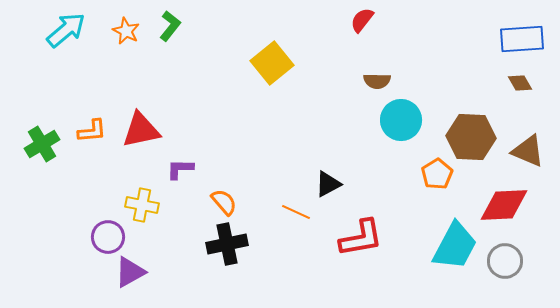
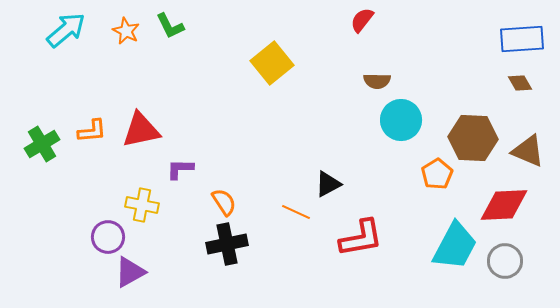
green L-shape: rotated 116 degrees clockwise
brown hexagon: moved 2 px right, 1 px down
orange semicircle: rotated 8 degrees clockwise
